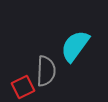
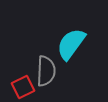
cyan semicircle: moved 4 px left, 2 px up
